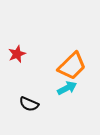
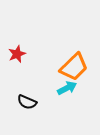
orange trapezoid: moved 2 px right, 1 px down
black semicircle: moved 2 px left, 2 px up
